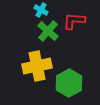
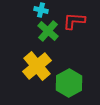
cyan cross: rotated 16 degrees counterclockwise
yellow cross: rotated 28 degrees counterclockwise
